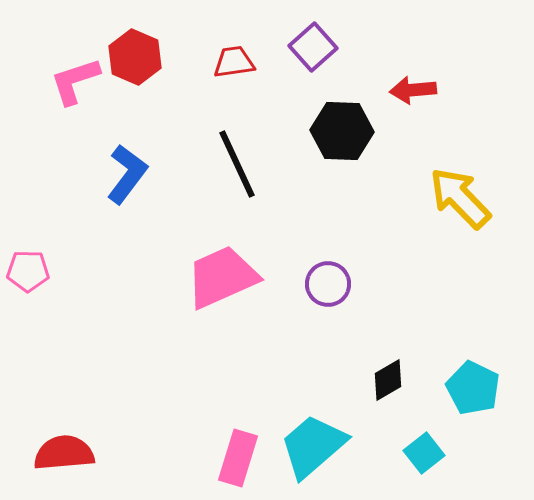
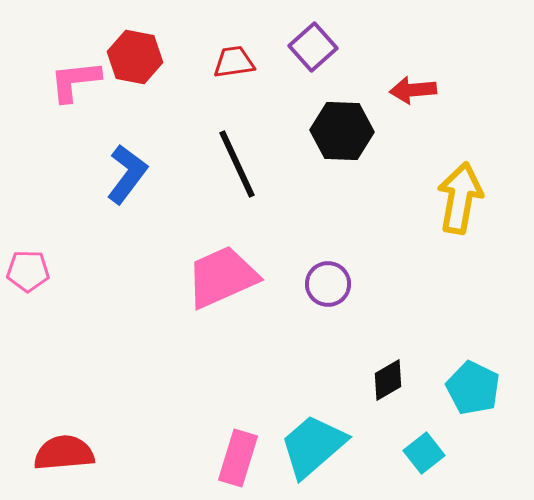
red hexagon: rotated 12 degrees counterclockwise
pink L-shape: rotated 12 degrees clockwise
yellow arrow: rotated 54 degrees clockwise
